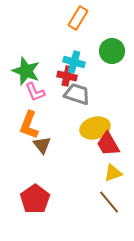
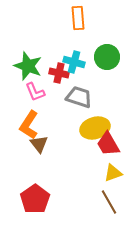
orange rectangle: rotated 35 degrees counterclockwise
green circle: moved 5 px left, 6 px down
green star: moved 2 px right, 5 px up
red cross: moved 8 px left, 3 px up
gray trapezoid: moved 2 px right, 3 px down
orange L-shape: rotated 12 degrees clockwise
brown triangle: moved 3 px left, 1 px up
brown line: rotated 10 degrees clockwise
